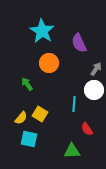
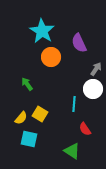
orange circle: moved 2 px right, 6 px up
white circle: moved 1 px left, 1 px up
red semicircle: moved 2 px left
green triangle: rotated 36 degrees clockwise
